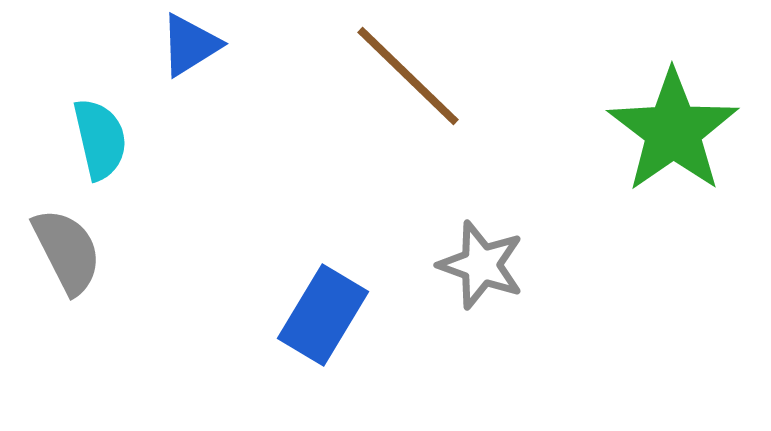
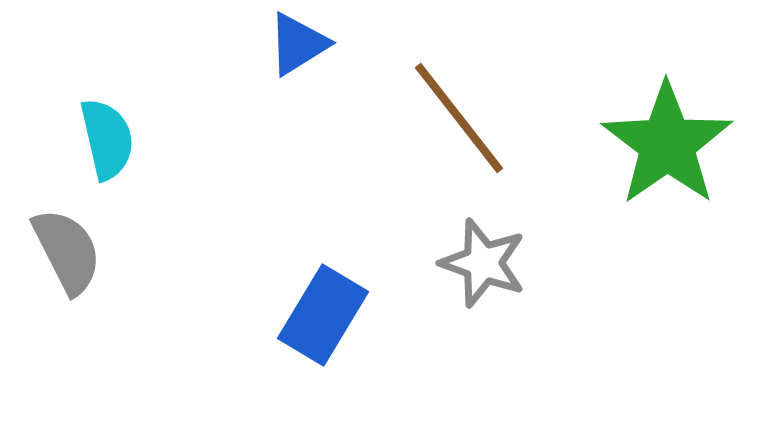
blue triangle: moved 108 px right, 1 px up
brown line: moved 51 px right, 42 px down; rotated 8 degrees clockwise
green star: moved 6 px left, 13 px down
cyan semicircle: moved 7 px right
gray star: moved 2 px right, 2 px up
